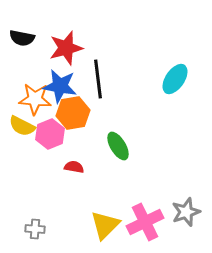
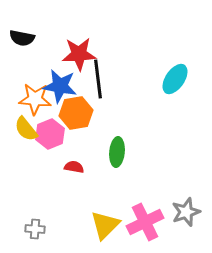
red star: moved 13 px right, 6 px down; rotated 12 degrees clockwise
orange hexagon: moved 3 px right
yellow semicircle: moved 4 px right, 3 px down; rotated 24 degrees clockwise
green ellipse: moved 1 px left, 6 px down; rotated 36 degrees clockwise
